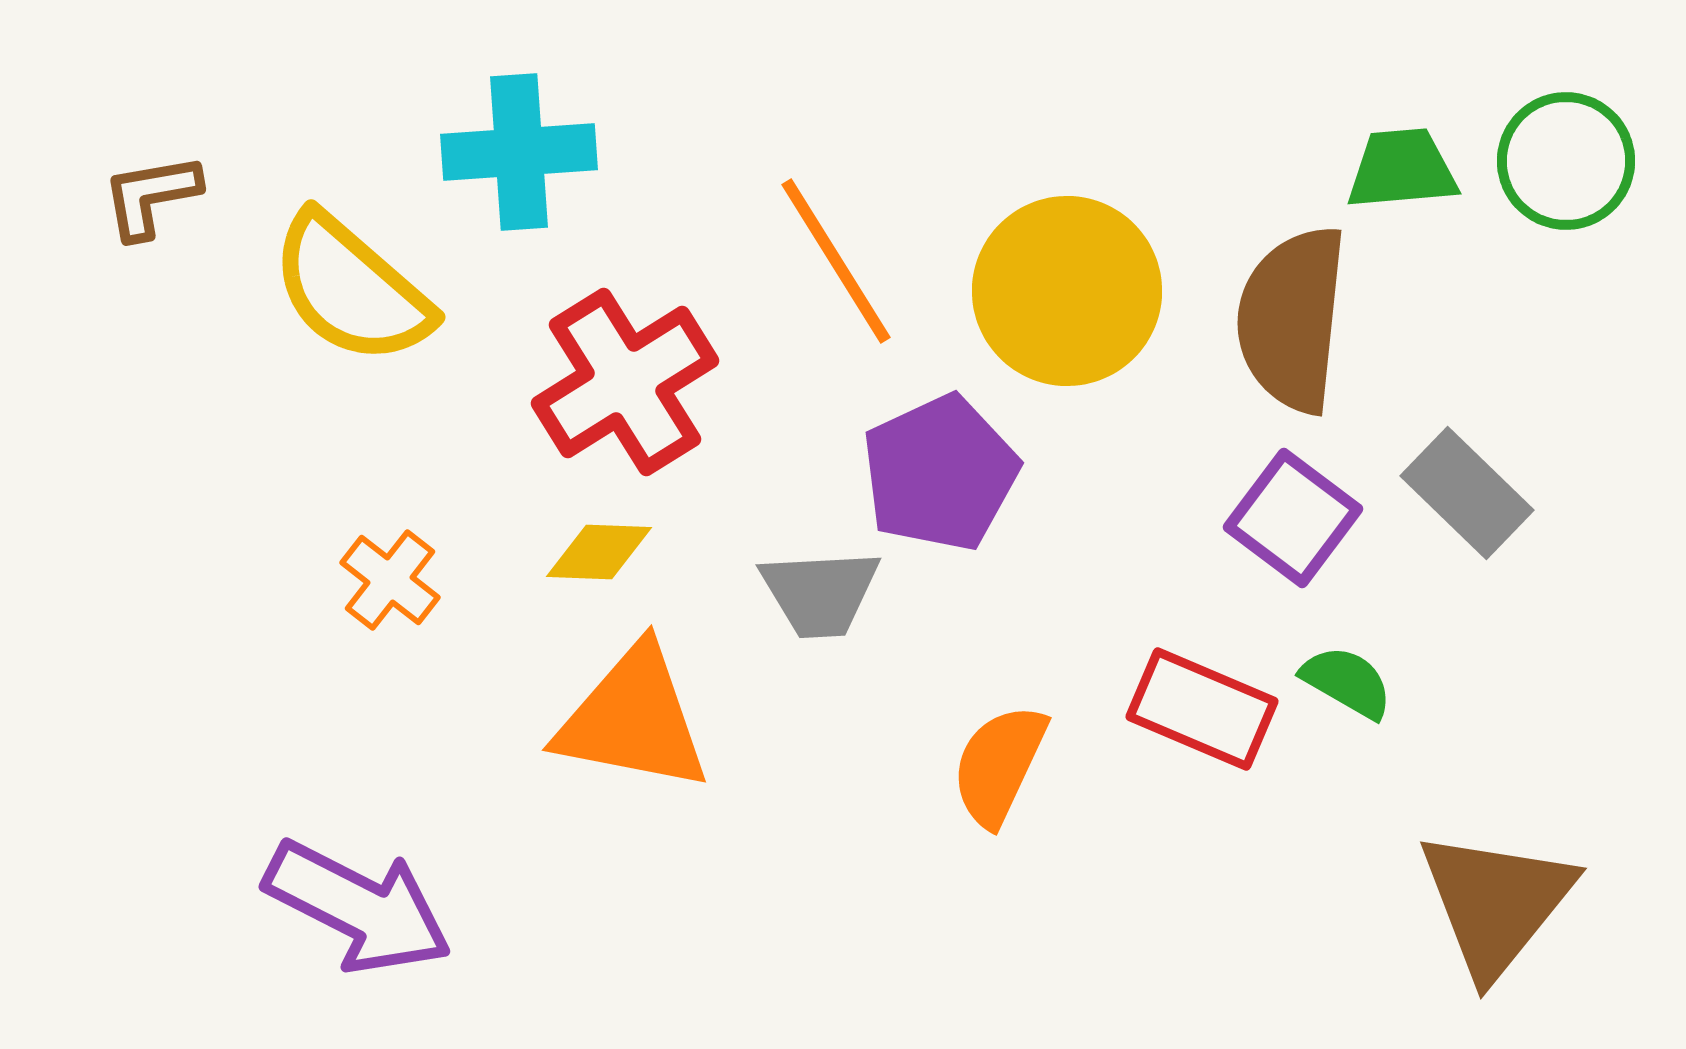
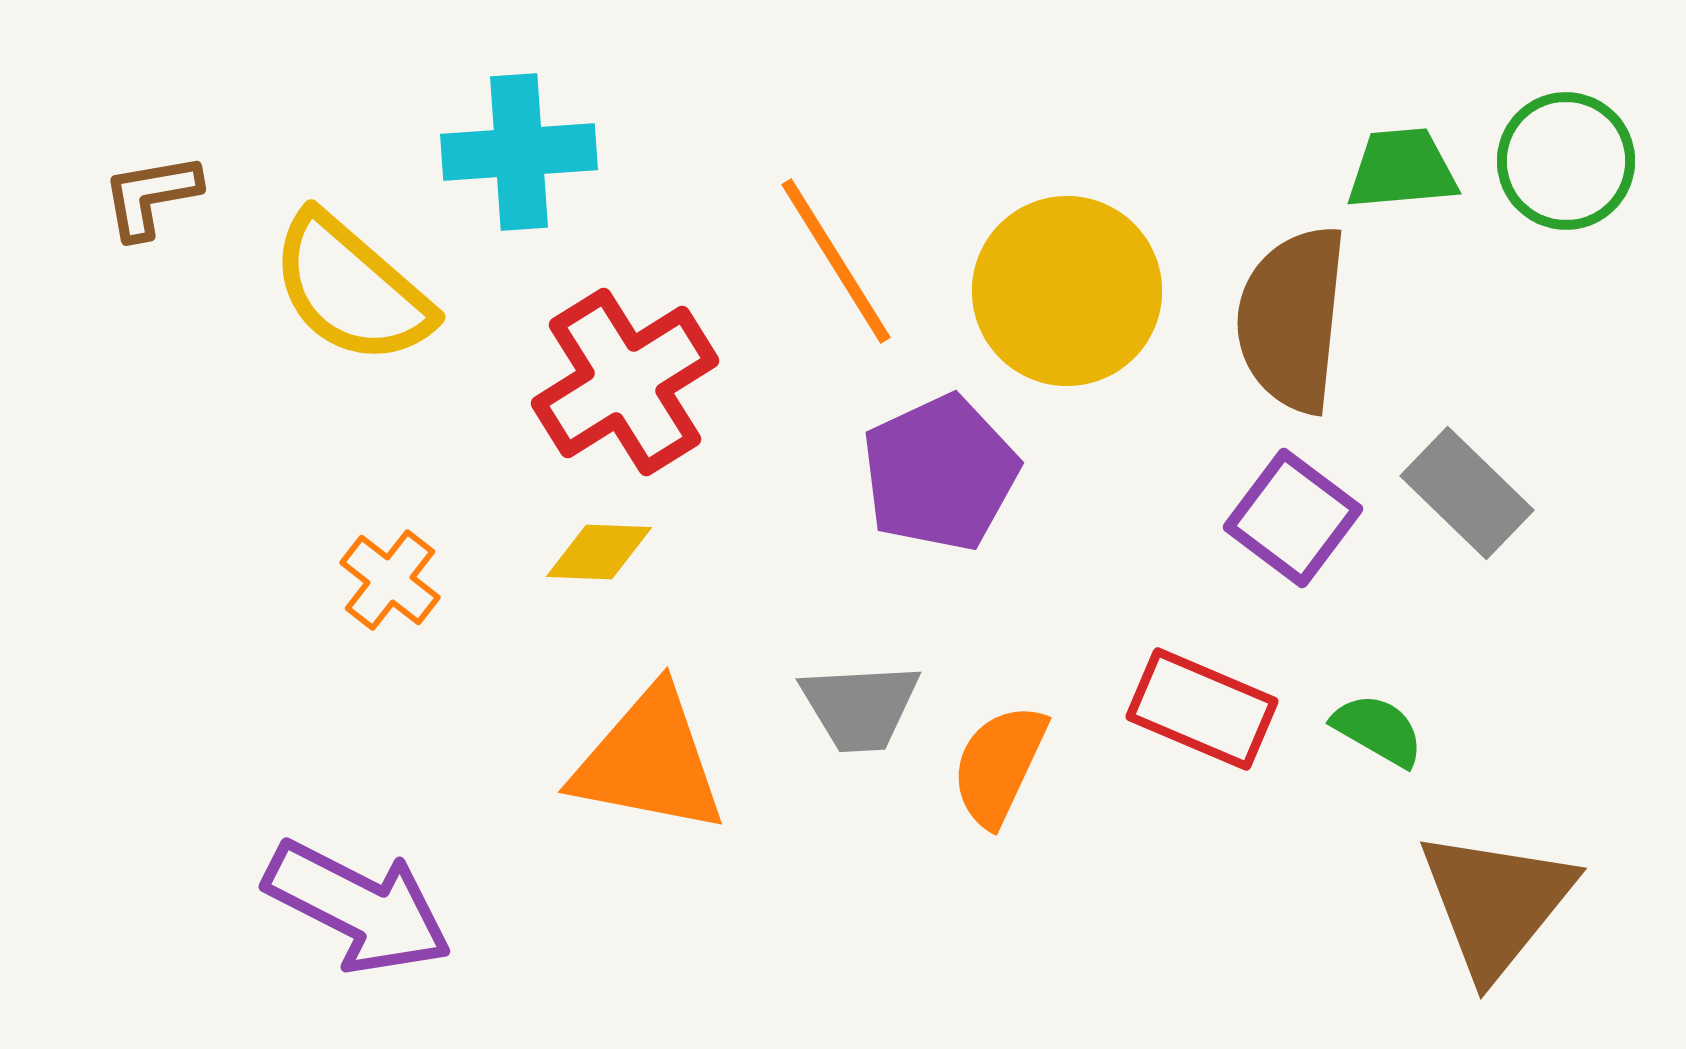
gray trapezoid: moved 40 px right, 114 px down
green semicircle: moved 31 px right, 48 px down
orange triangle: moved 16 px right, 42 px down
